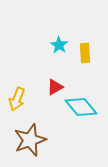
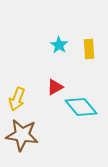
yellow rectangle: moved 4 px right, 4 px up
brown star: moved 8 px left, 5 px up; rotated 28 degrees clockwise
